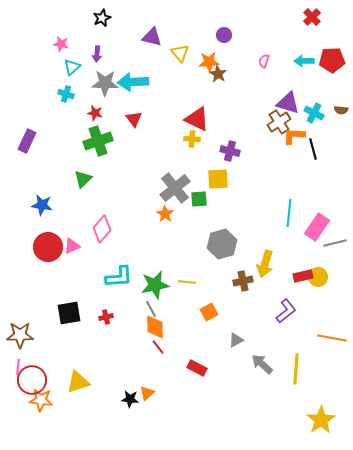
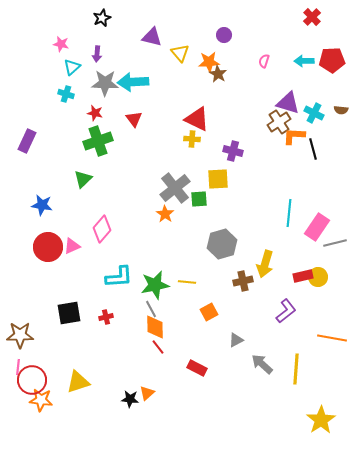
purple cross at (230, 151): moved 3 px right
